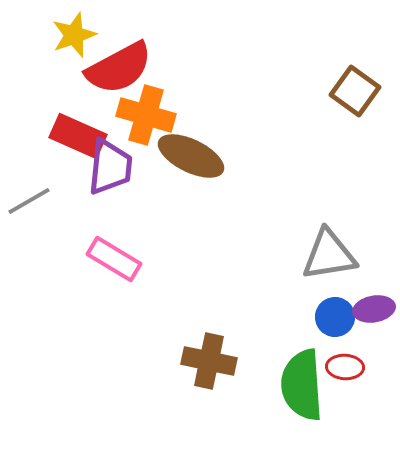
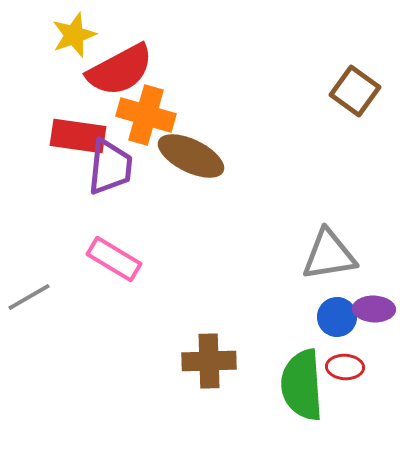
red semicircle: moved 1 px right, 2 px down
red rectangle: rotated 16 degrees counterclockwise
gray line: moved 96 px down
purple ellipse: rotated 12 degrees clockwise
blue circle: moved 2 px right
brown cross: rotated 14 degrees counterclockwise
